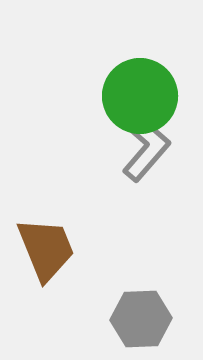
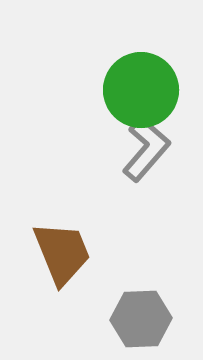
green circle: moved 1 px right, 6 px up
brown trapezoid: moved 16 px right, 4 px down
